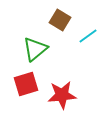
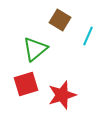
cyan line: rotated 30 degrees counterclockwise
red star: rotated 12 degrees counterclockwise
